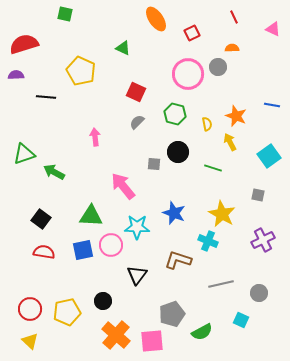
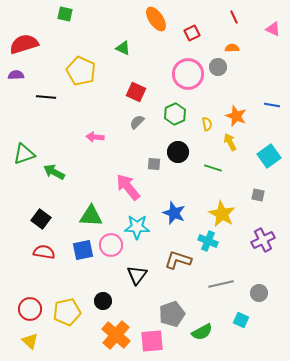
green hexagon at (175, 114): rotated 20 degrees clockwise
pink arrow at (95, 137): rotated 78 degrees counterclockwise
pink arrow at (123, 186): moved 5 px right, 1 px down
